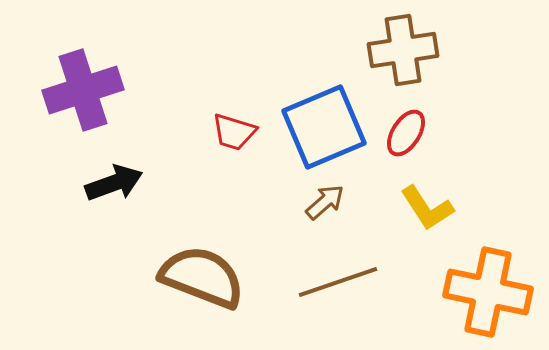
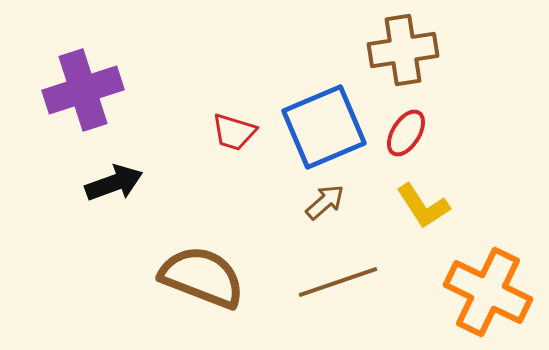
yellow L-shape: moved 4 px left, 2 px up
orange cross: rotated 14 degrees clockwise
